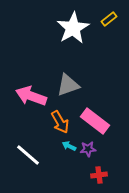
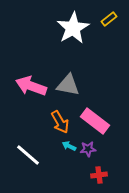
gray triangle: rotated 30 degrees clockwise
pink arrow: moved 10 px up
